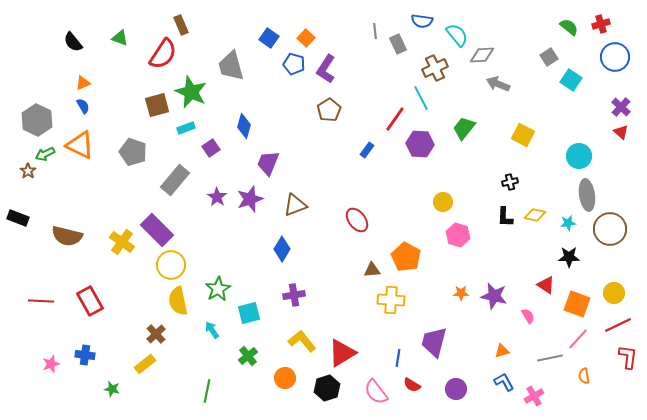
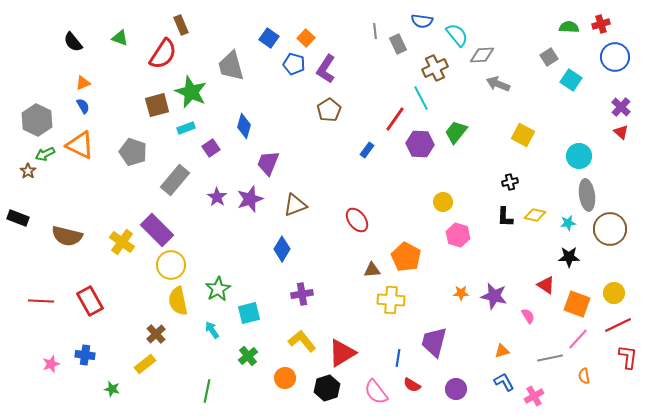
green semicircle at (569, 27): rotated 36 degrees counterclockwise
green trapezoid at (464, 128): moved 8 px left, 4 px down
purple cross at (294, 295): moved 8 px right, 1 px up
